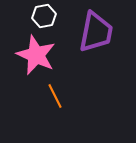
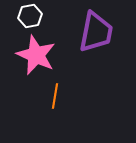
white hexagon: moved 14 px left
orange line: rotated 35 degrees clockwise
